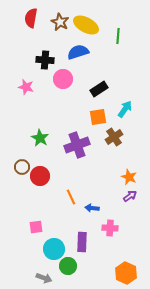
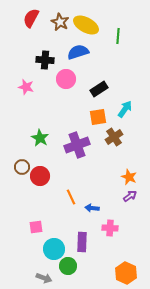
red semicircle: rotated 18 degrees clockwise
pink circle: moved 3 px right
